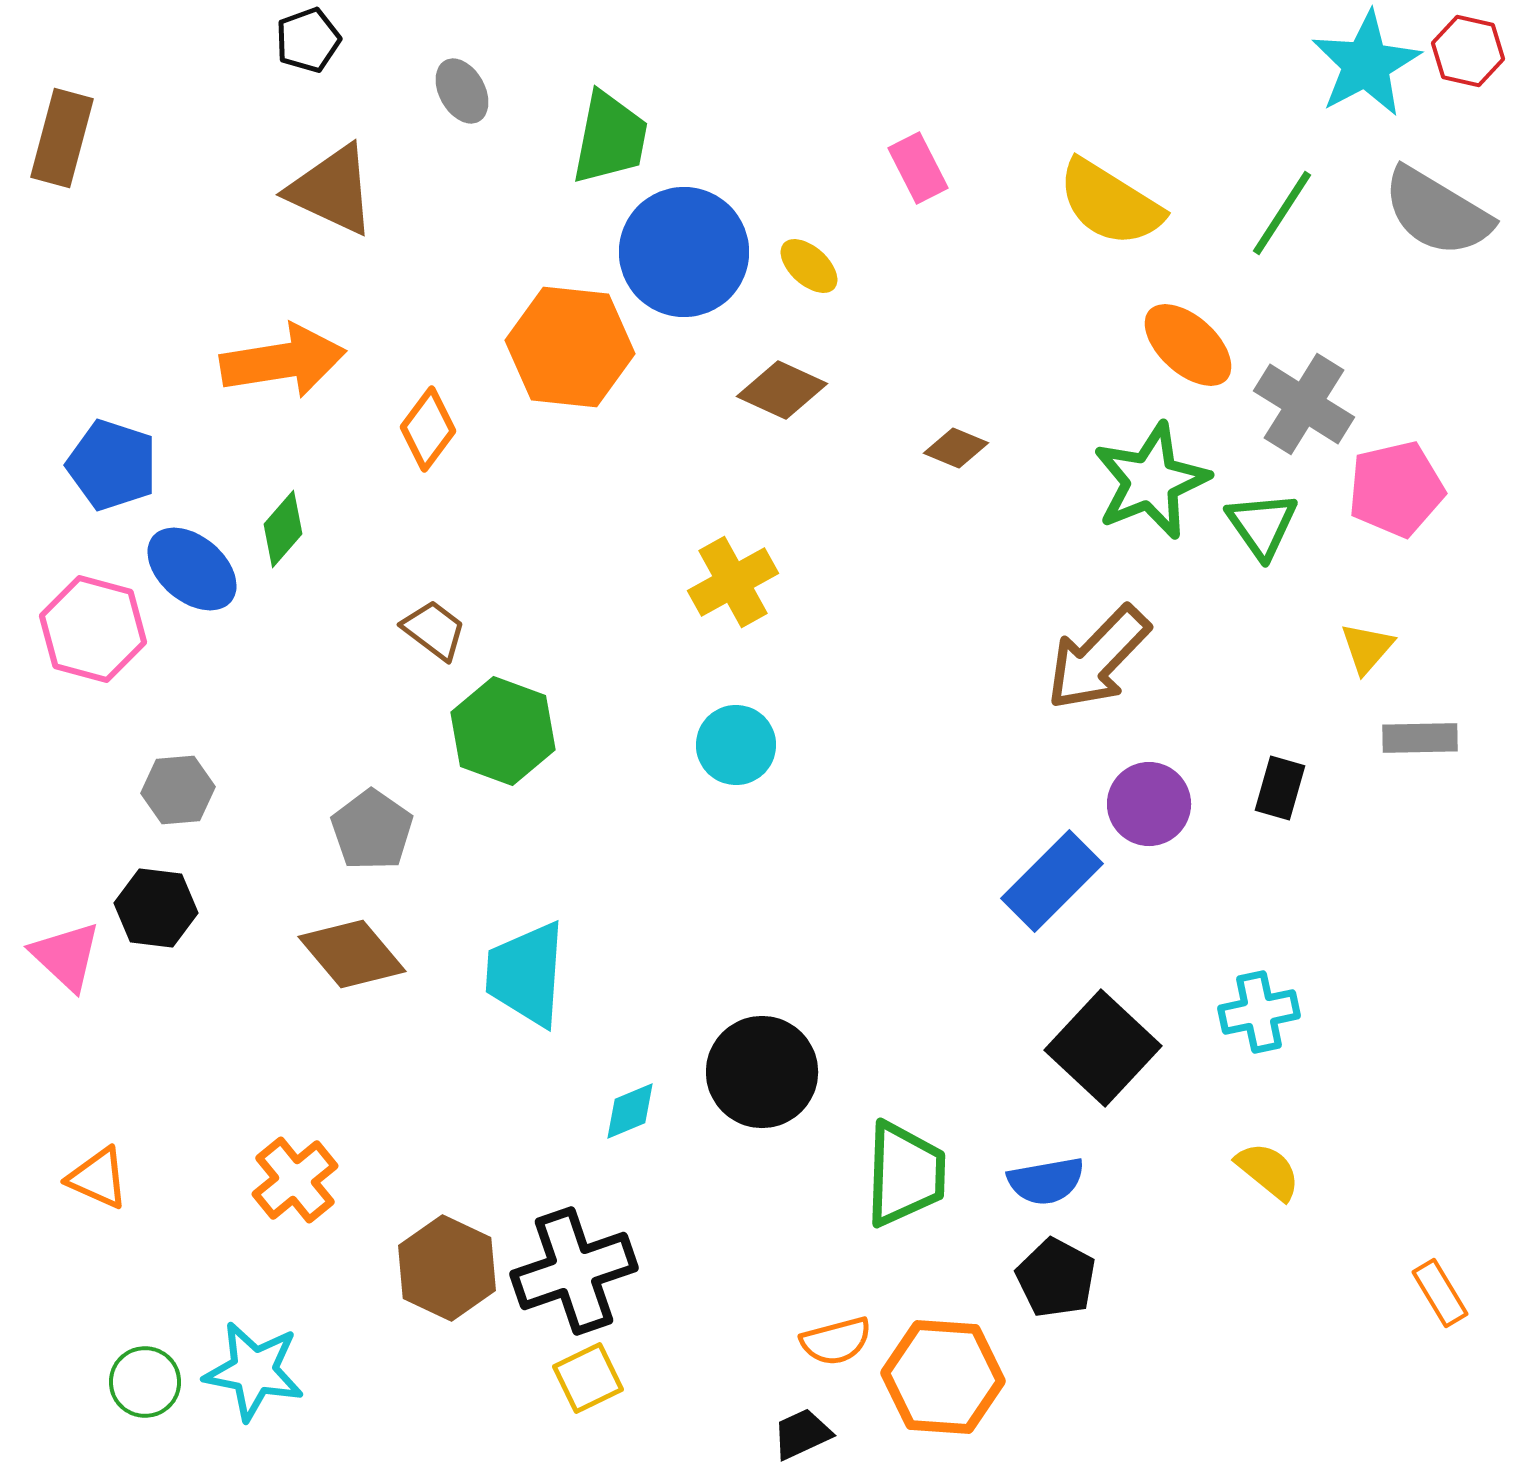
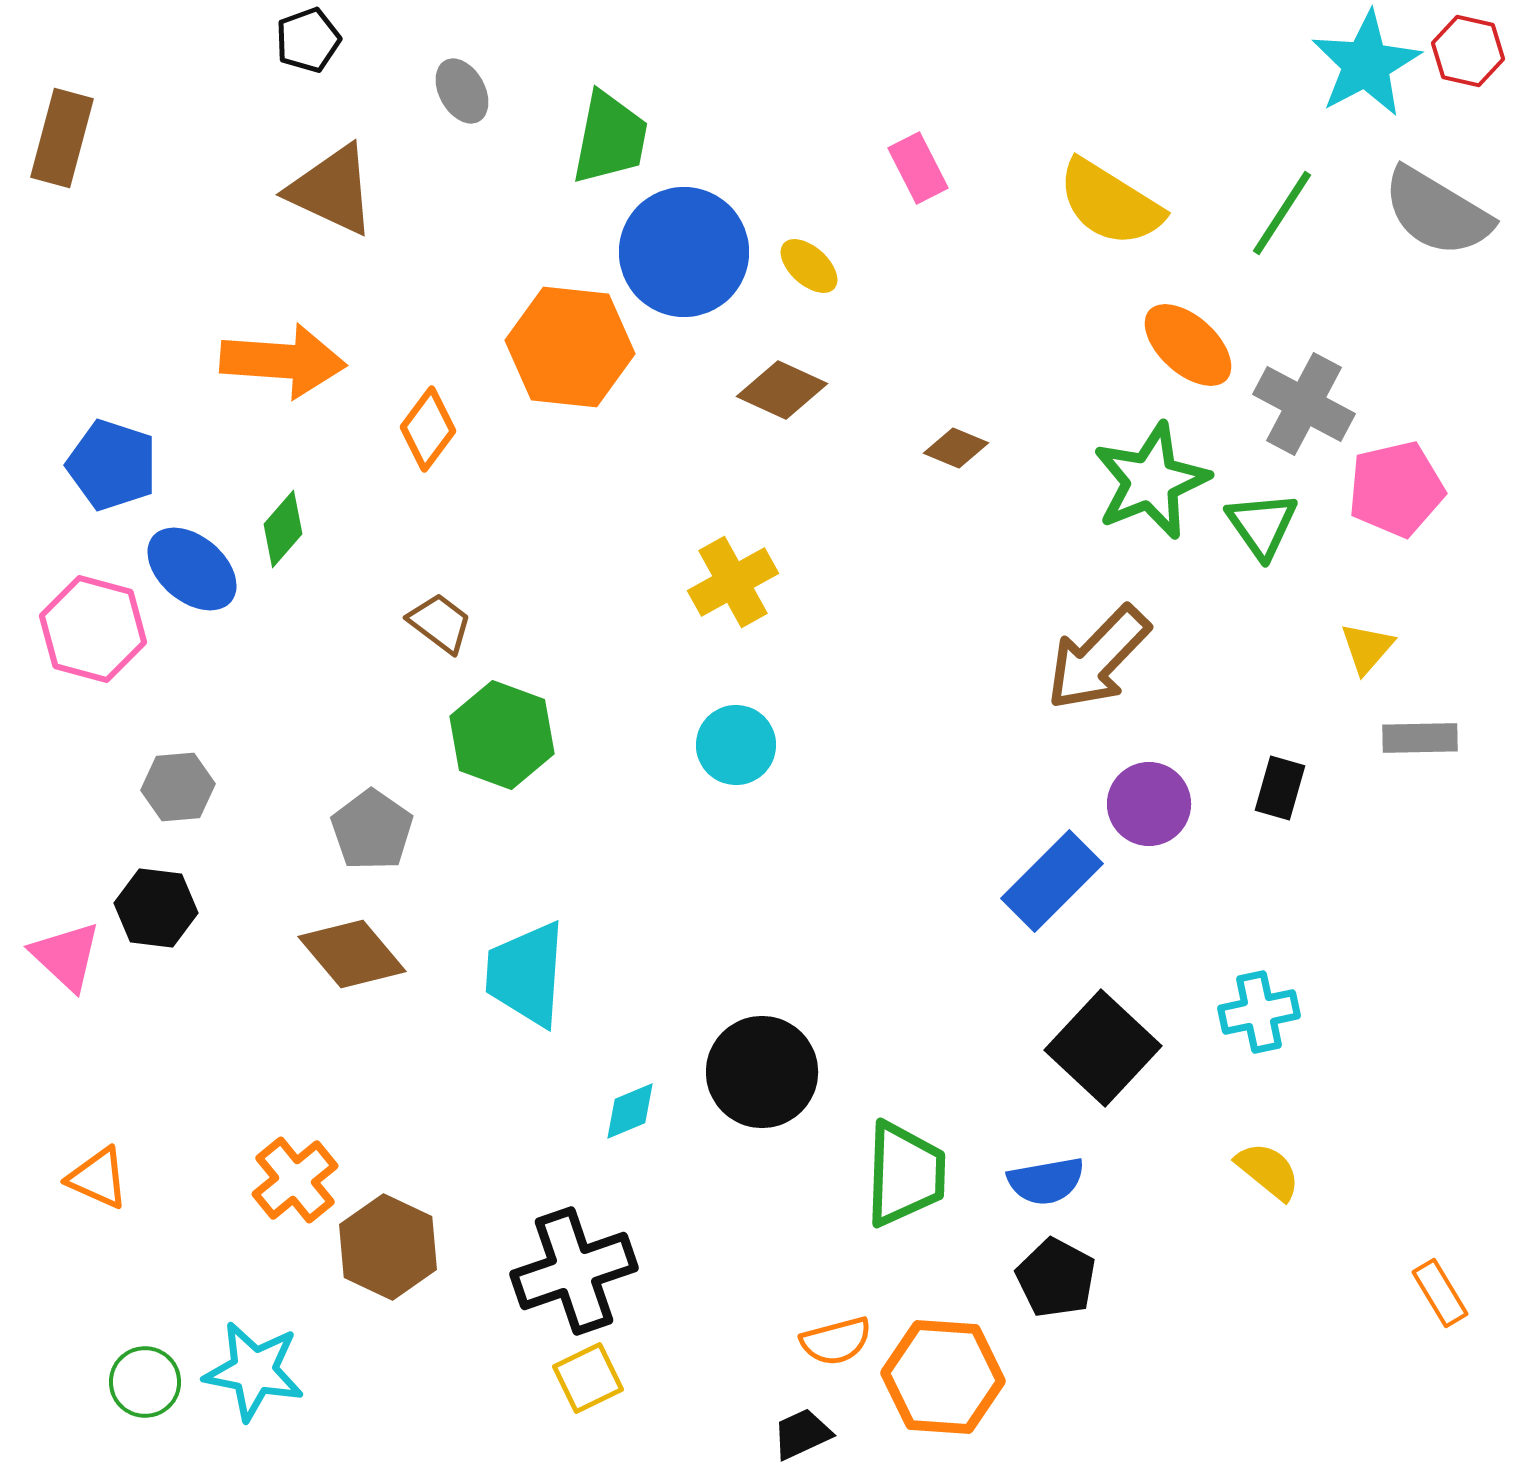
orange arrow at (283, 361): rotated 13 degrees clockwise
gray cross at (1304, 404): rotated 4 degrees counterclockwise
brown trapezoid at (434, 630): moved 6 px right, 7 px up
green hexagon at (503, 731): moved 1 px left, 4 px down
gray hexagon at (178, 790): moved 3 px up
brown hexagon at (447, 1268): moved 59 px left, 21 px up
